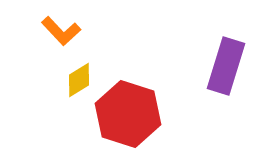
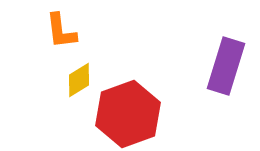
orange L-shape: rotated 36 degrees clockwise
red hexagon: rotated 22 degrees clockwise
